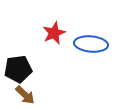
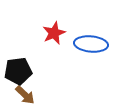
black pentagon: moved 2 px down
